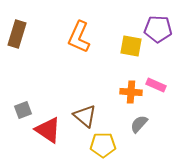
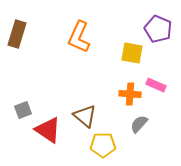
purple pentagon: rotated 20 degrees clockwise
yellow square: moved 1 px right, 7 px down
orange cross: moved 1 px left, 2 px down
